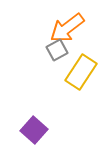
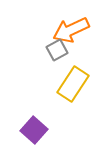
orange arrow: moved 4 px right, 2 px down; rotated 12 degrees clockwise
yellow rectangle: moved 8 px left, 12 px down
